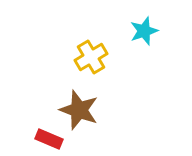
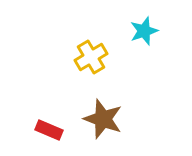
brown star: moved 24 px right, 9 px down
red rectangle: moved 9 px up
